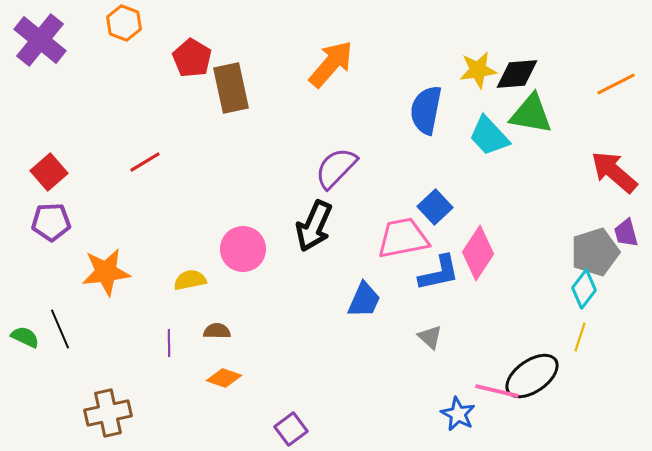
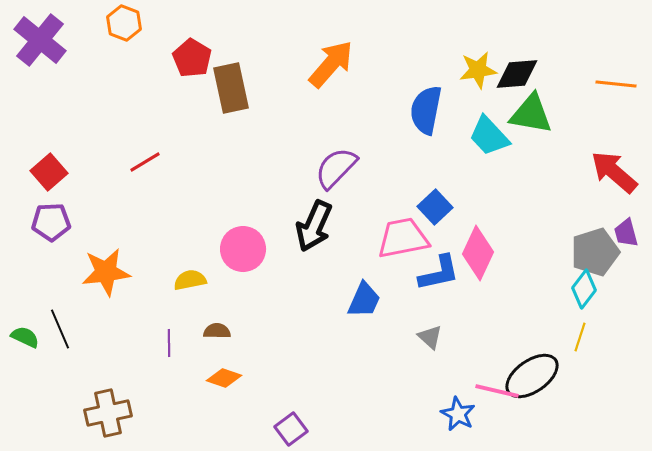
orange line: rotated 33 degrees clockwise
pink diamond: rotated 8 degrees counterclockwise
